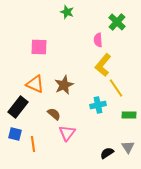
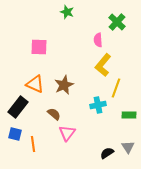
yellow line: rotated 54 degrees clockwise
